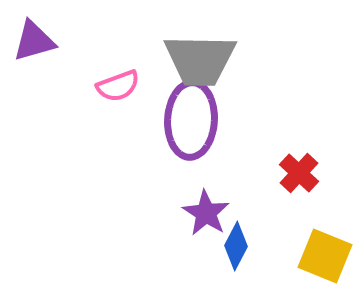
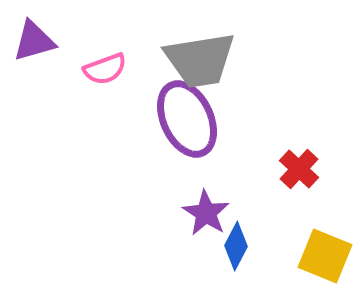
gray trapezoid: rotated 10 degrees counterclockwise
pink semicircle: moved 13 px left, 17 px up
purple ellipse: moved 4 px left, 1 px up; rotated 28 degrees counterclockwise
red cross: moved 4 px up
